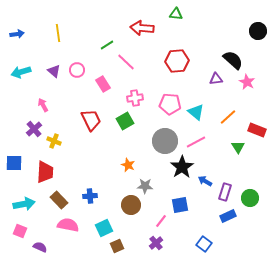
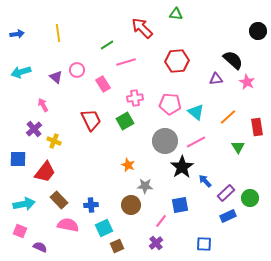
red arrow at (142, 28): rotated 40 degrees clockwise
pink line at (126, 62): rotated 60 degrees counterclockwise
purple triangle at (54, 71): moved 2 px right, 6 px down
red rectangle at (257, 130): moved 3 px up; rotated 60 degrees clockwise
blue square at (14, 163): moved 4 px right, 4 px up
red trapezoid at (45, 172): rotated 35 degrees clockwise
blue arrow at (205, 181): rotated 16 degrees clockwise
purple rectangle at (225, 192): moved 1 px right, 1 px down; rotated 30 degrees clockwise
blue cross at (90, 196): moved 1 px right, 9 px down
blue square at (204, 244): rotated 35 degrees counterclockwise
